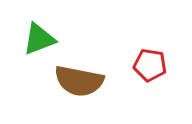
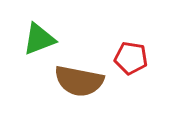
red pentagon: moved 19 px left, 7 px up
